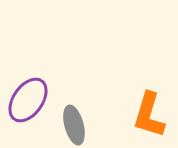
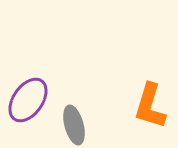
orange L-shape: moved 1 px right, 9 px up
